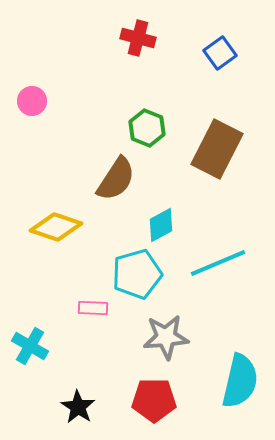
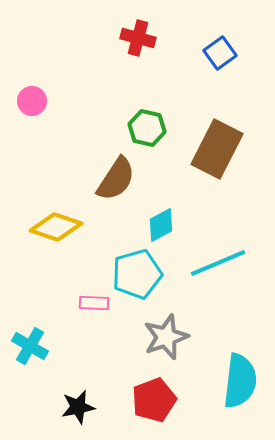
green hexagon: rotated 9 degrees counterclockwise
pink rectangle: moved 1 px right, 5 px up
gray star: rotated 15 degrees counterclockwise
cyan semicircle: rotated 6 degrees counterclockwise
red pentagon: rotated 21 degrees counterclockwise
black star: rotated 28 degrees clockwise
